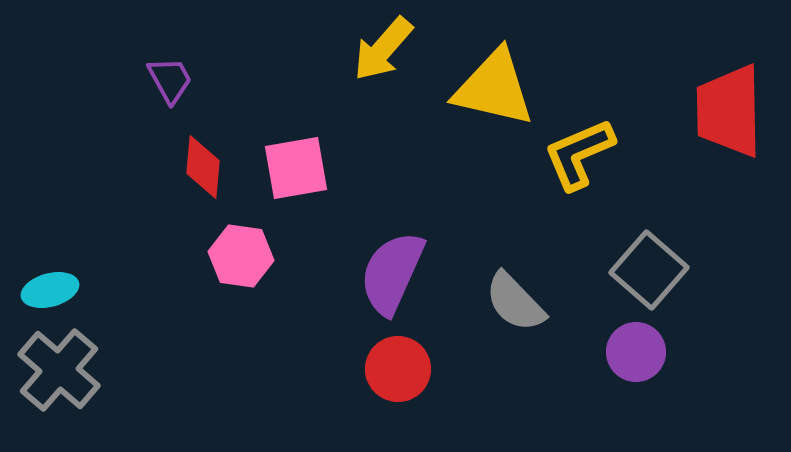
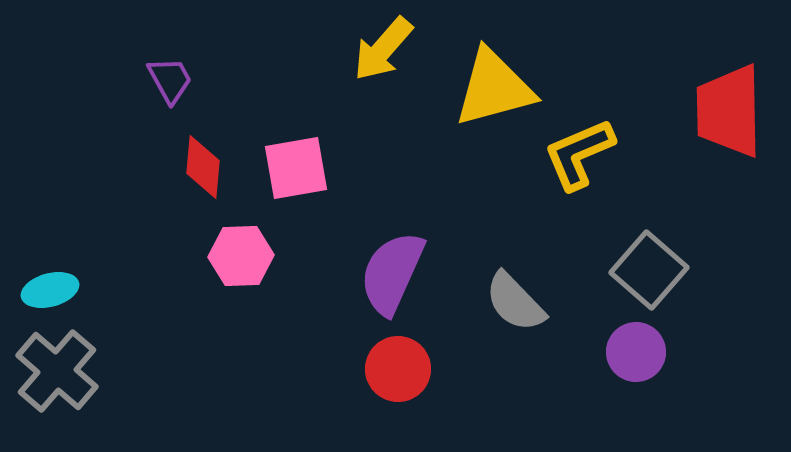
yellow triangle: rotated 28 degrees counterclockwise
pink hexagon: rotated 10 degrees counterclockwise
gray cross: moved 2 px left, 1 px down
